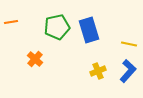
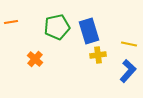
blue rectangle: moved 1 px down
yellow cross: moved 16 px up; rotated 14 degrees clockwise
